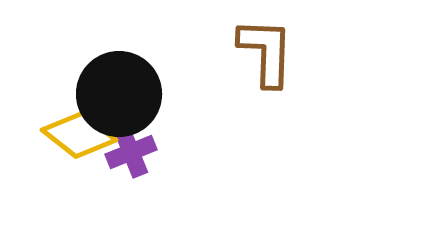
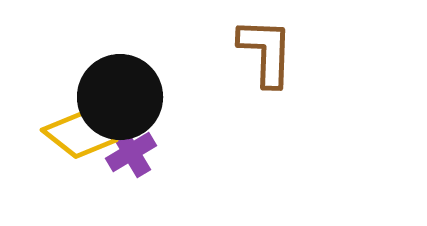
black circle: moved 1 px right, 3 px down
purple cross: rotated 9 degrees counterclockwise
